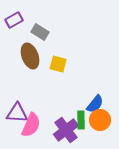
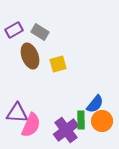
purple rectangle: moved 10 px down
yellow square: rotated 30 degrees counterclockwise
orange circle: moved 2 px right, 1 px down
